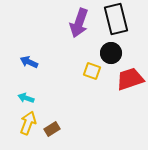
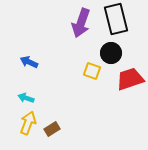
purple arrow: moved 2 px right
